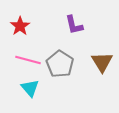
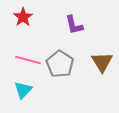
red star: moved 3 px right, 9 px up
cyan triangle: moved 7 px left, 2 px down; rotated 24 degrees clockwise
